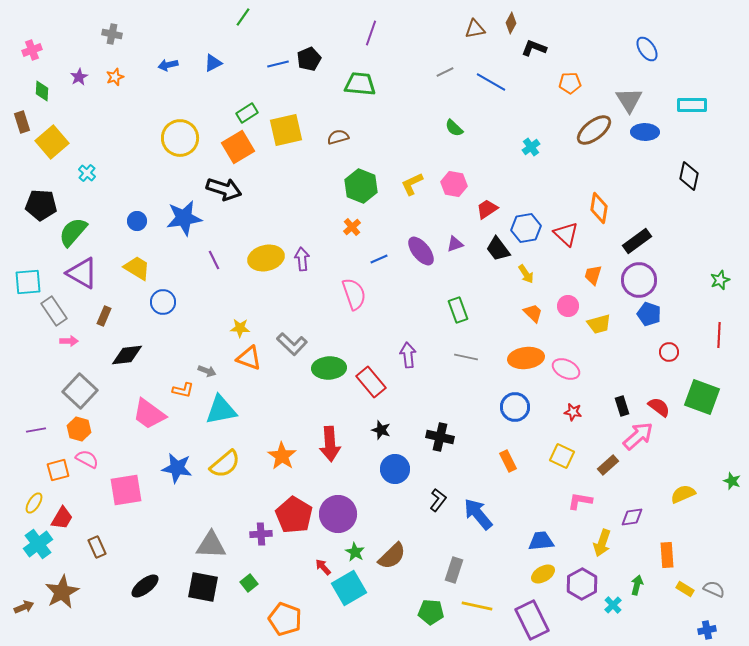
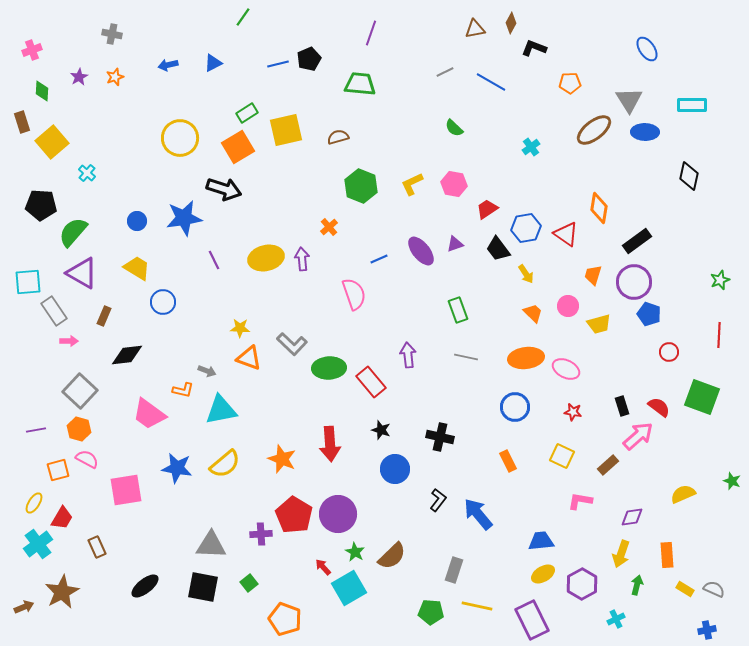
orange cross at (352, 227): moved 23 px left
red triangle at (566, 234): rotated 8 degrees counterclockwise
purple circle at (639, 280): moved 5 px left, 2 px down
orange star at (282, 456): moved 3 px down; rotated 12 degrees counterclockwise
yellow arrow at (602, 543): moved 19 px right, 11 px down
cyan cross at (613, 605): moved 3 px right, 14 px down; rotated 18 degrees clockwise
